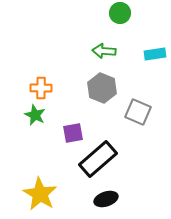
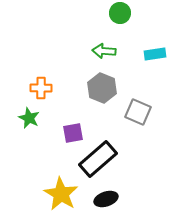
green star: moved 6 px left, 3 px down
yellow star: moved 21 px right
